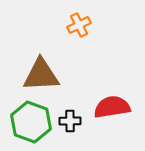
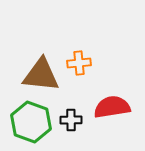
orange cross: moved 38 px down; rotated 20 degrees clockwise
brown triangle: rotated 9 degrees clockwise
black cross: moved 1 px right, 1 px up
